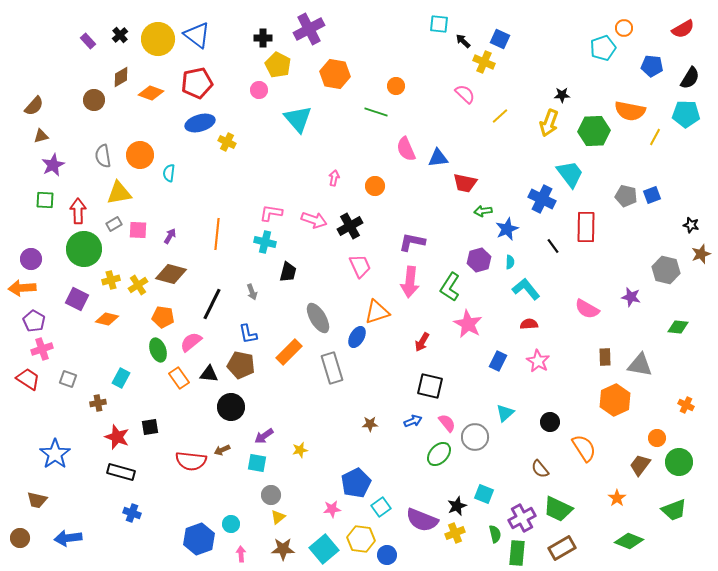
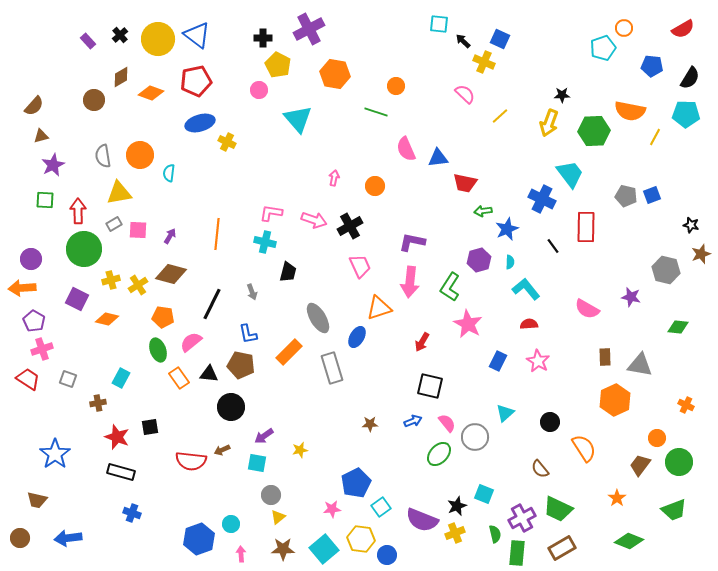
red pentagon at (197, 83): moved 1 px left, 2 px up
orange triangle at (377, 312): moved 2 px right, 4 px up
